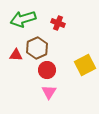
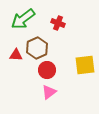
green arrow: rotated 20 degrees counterclockwise
yellow square: rotated 20 degrees clockwise
pink triangle: rotated 21 degrees clockwise
